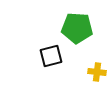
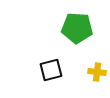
black square: moved 14 px down
